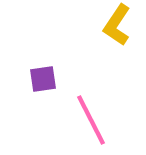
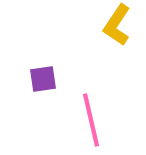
pink line: rotated 14 degrees clockwise
